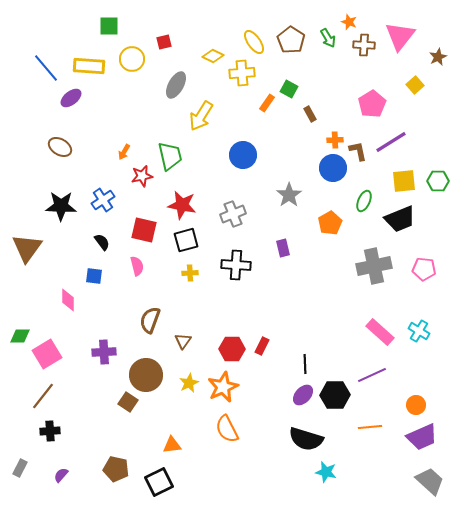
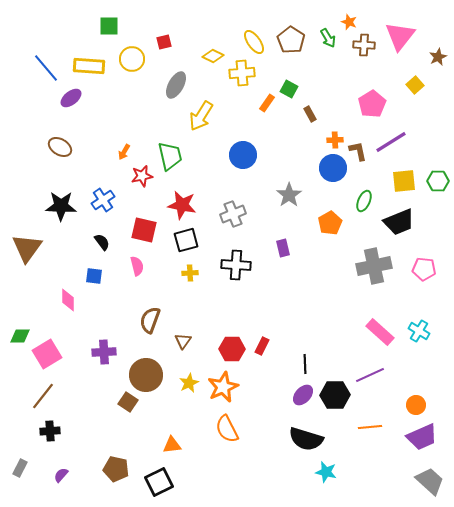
black trapezoid at (400, 219): moved 1 px left, 3 px down
purple line at (372, 375): moved 2 px left
